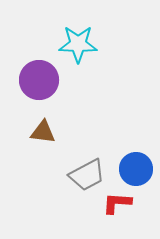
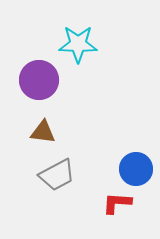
gray trapezoid: moved 30 px left
